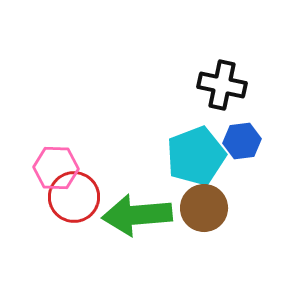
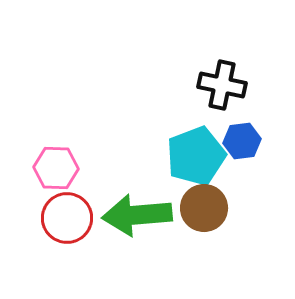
red circle: moved 7 px left, 21 px down
